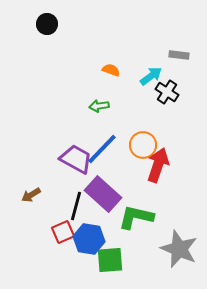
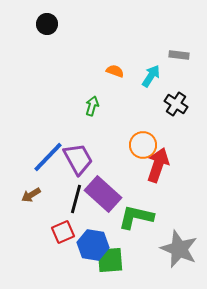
orange semicircle: moved 4 px right, 1 px down
cyan arrow: rotated 20 degrees counterclockwise
black cross: moved 9 px right, 12 px down
green arrow: moved 7 px left; rotated 114 degrees clockwise
blue line: moved 54 px left, 8 px down
purple trapezoid: moved 2 px right; rotated 32 degrees clockwise
black line: moved 7 px up
blue hexagon: moved 4 px right, 6 px down
